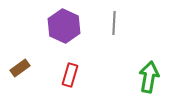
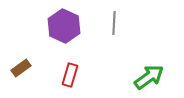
brown rectangle: moved 1 px right
green arrow: rotated 44 degrees clockwise
